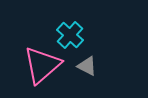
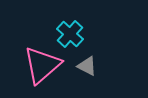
cyan cross: moved 1 px up
